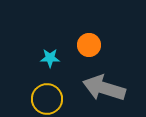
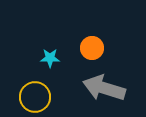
orange circle: moved 3 px right, 3 px down
yellow circle: moved 12 px left, 2 px up
